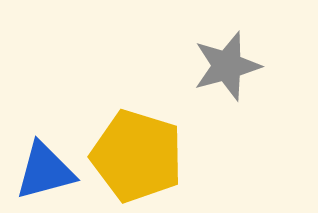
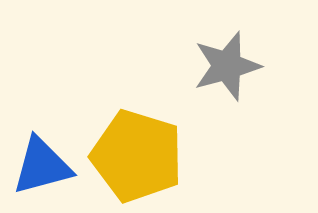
blue triangle: moved 3 px left, 5 px up
